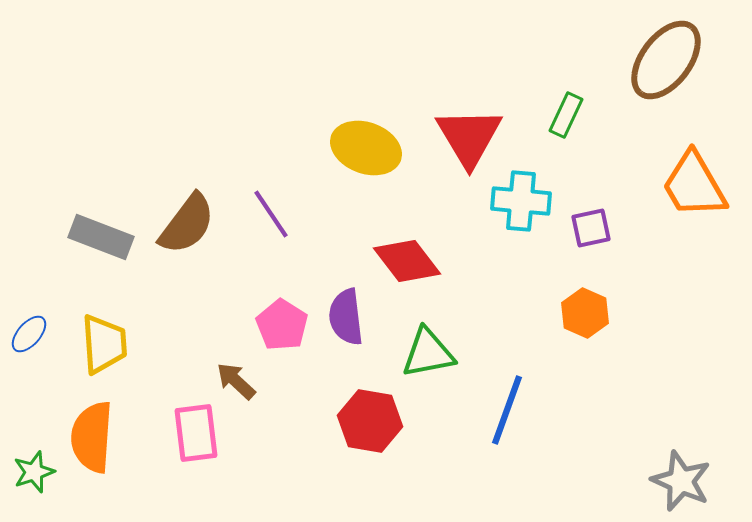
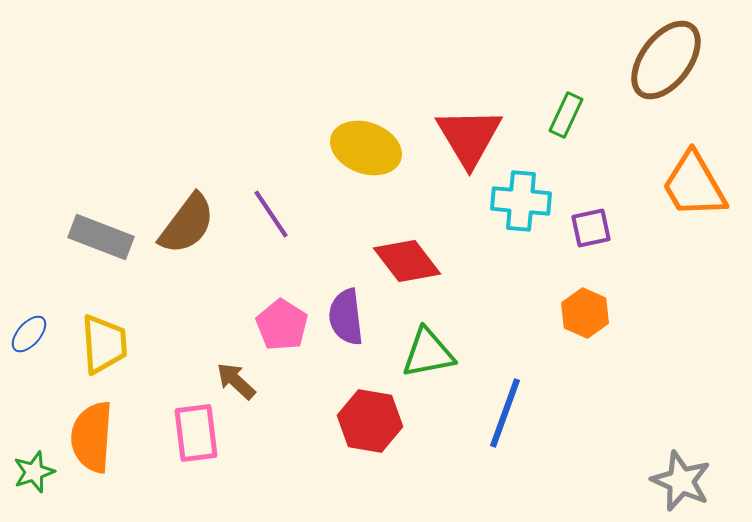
blue line: moved 2 px left, 3 px down
